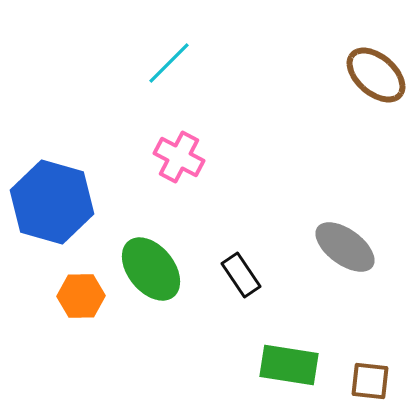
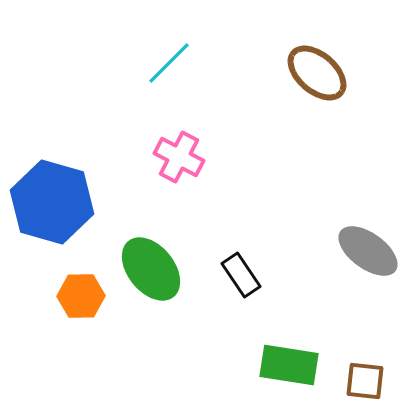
brown ellipse: moved 59 px left, 2 px up
gray ellipse: moved 23 px right, 4 px down
brown square: moved 5 px left
